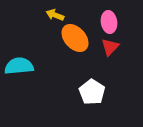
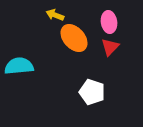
orange ellipse: moved 1 px left
white pentagon: rotated 15 degrees counterclockwise
